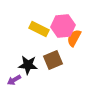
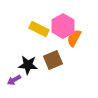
pink hexagon: rotated 25 degrees counterclockwise
